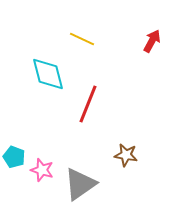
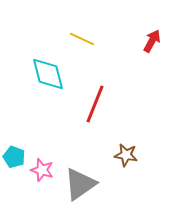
red line: moved 7 px right
